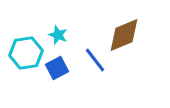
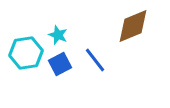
brown diamond: moved 9 px right, 9 px up
blue square: moved 3 px right, 4 px up
